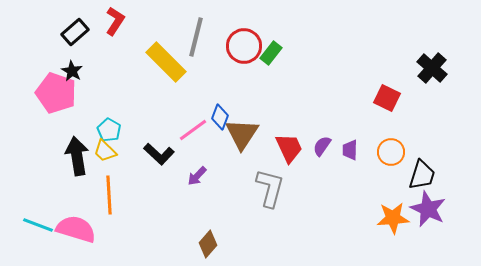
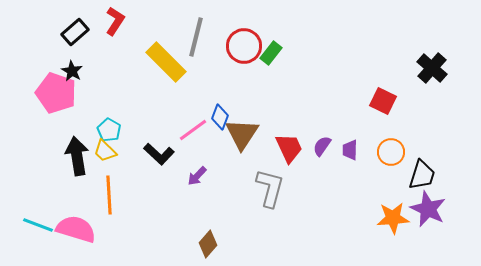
red square: moved 4 px left, 3 px down
